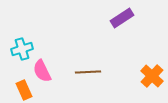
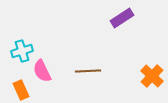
cyan cross: moved 2 px down
brown line: moved 1 px up
orange rectangle: moved 3 px left
